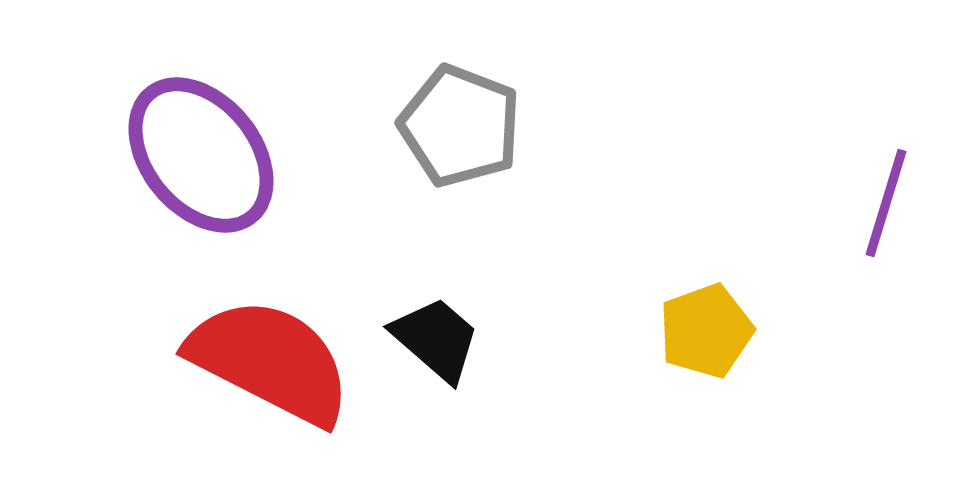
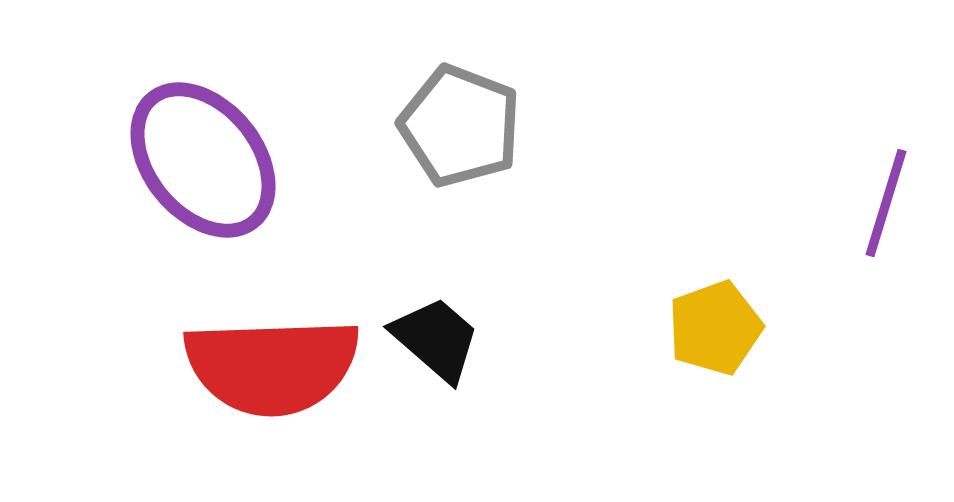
purple ellipse: moved 2 px right, 5 px down
yellow pentagon: moved 9 px right, 3 px up
red semicircle: moved 2 px right, 5 px down; rotated 151 degrees clockwise
